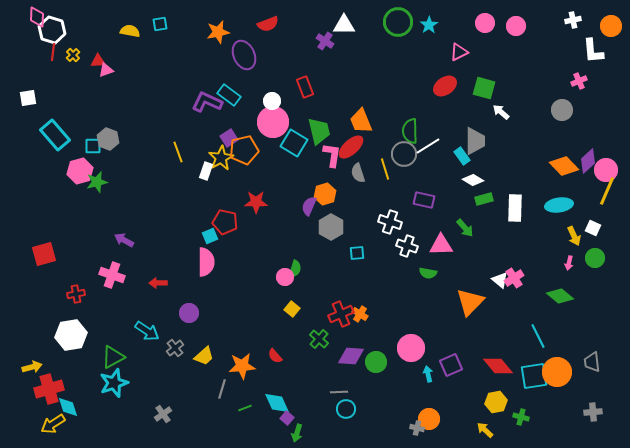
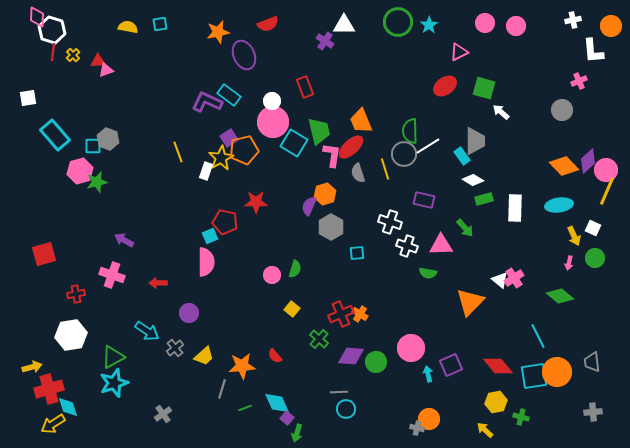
yellow semicircle at (130, 31): moved 2 px left, 4 px up
pink circle at (285, 277): moved 13 px left, 2 px up
